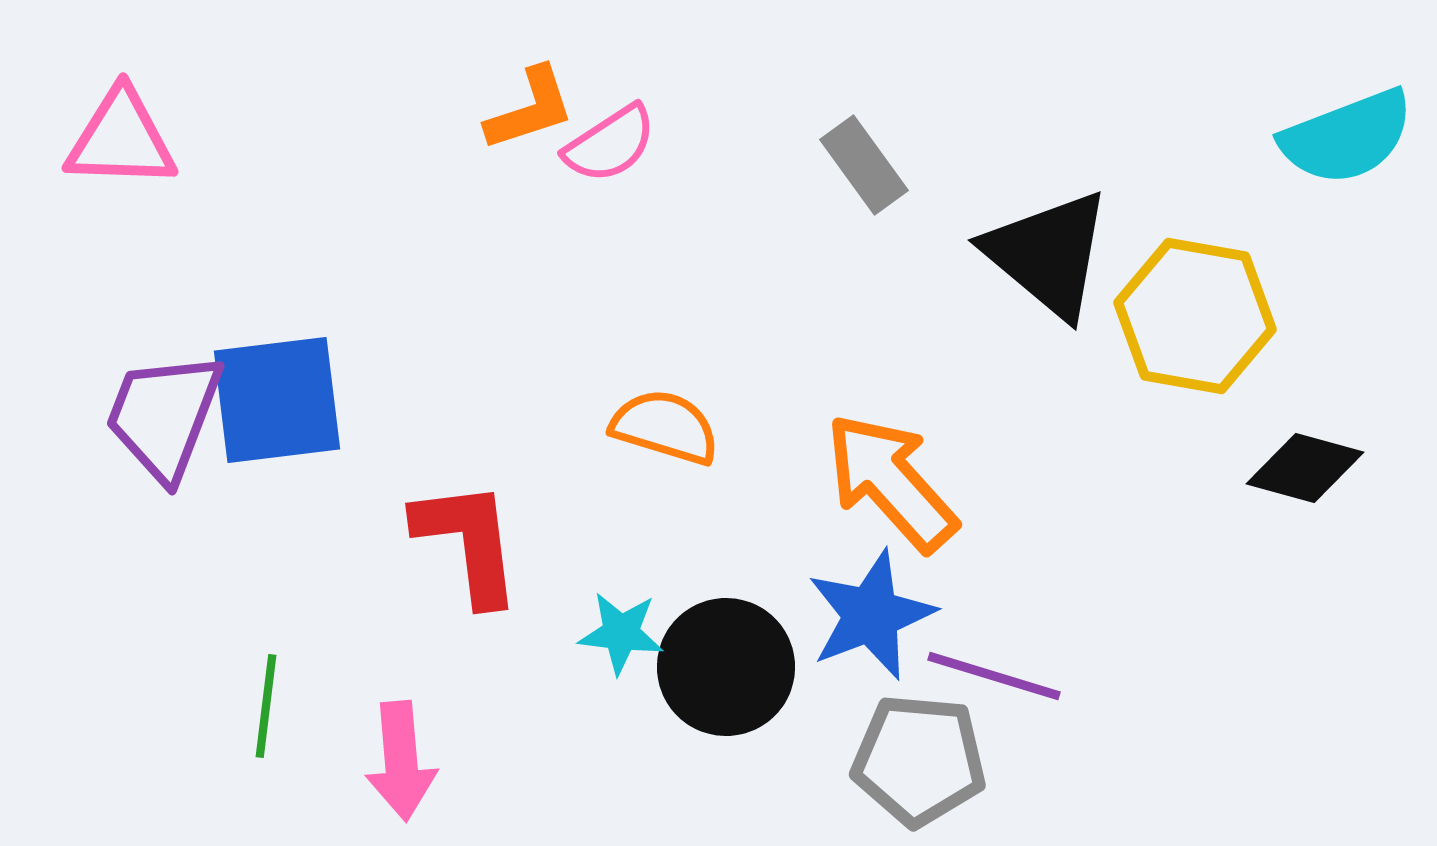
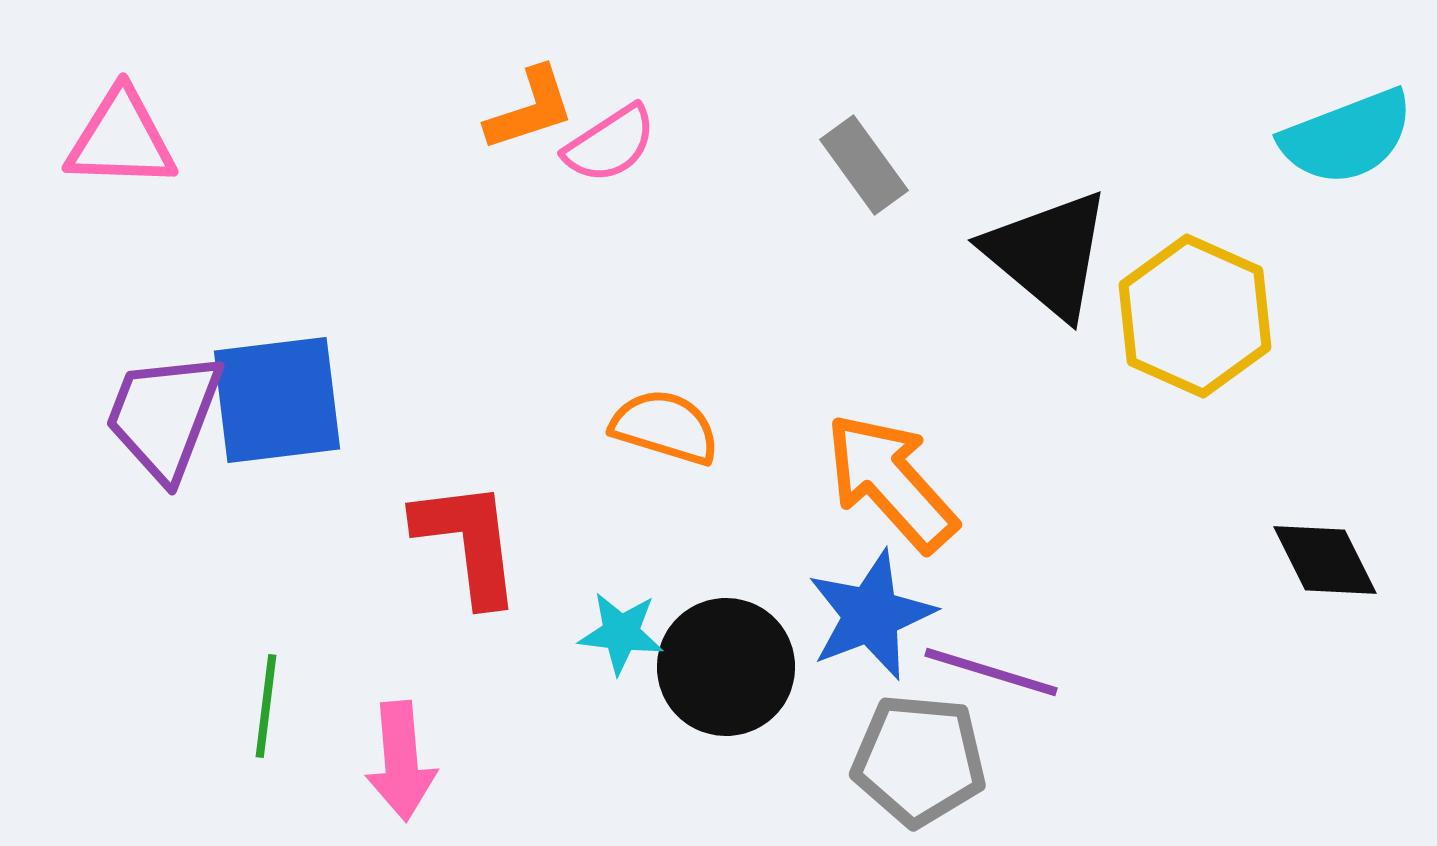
yellow hexagon: rotated 14 degrees clockwise
black diamond: moved 20 px right, 92 px down; rotated 48 degrees clockwise
purple line: moved 3 px left, 4 px up
